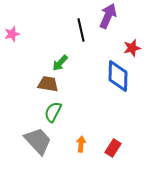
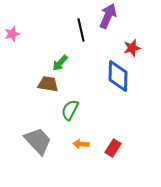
green semicircle: moved 17 px right, 2 px up
orange arrow: rotated 91 degrees counterclockwise
